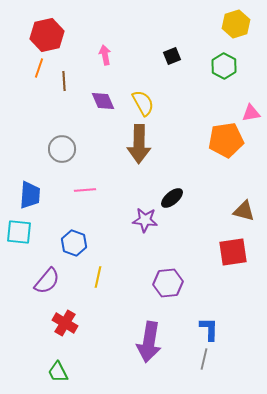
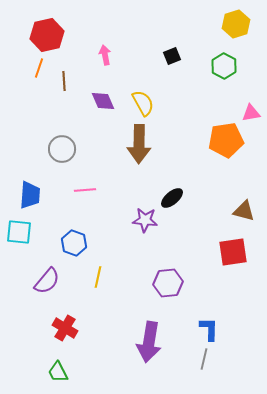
red cross: moved 5 px down
